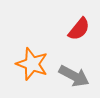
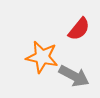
orange star: moved 10 px right, 7 px up; rotated 8 degrees counterclockwise
